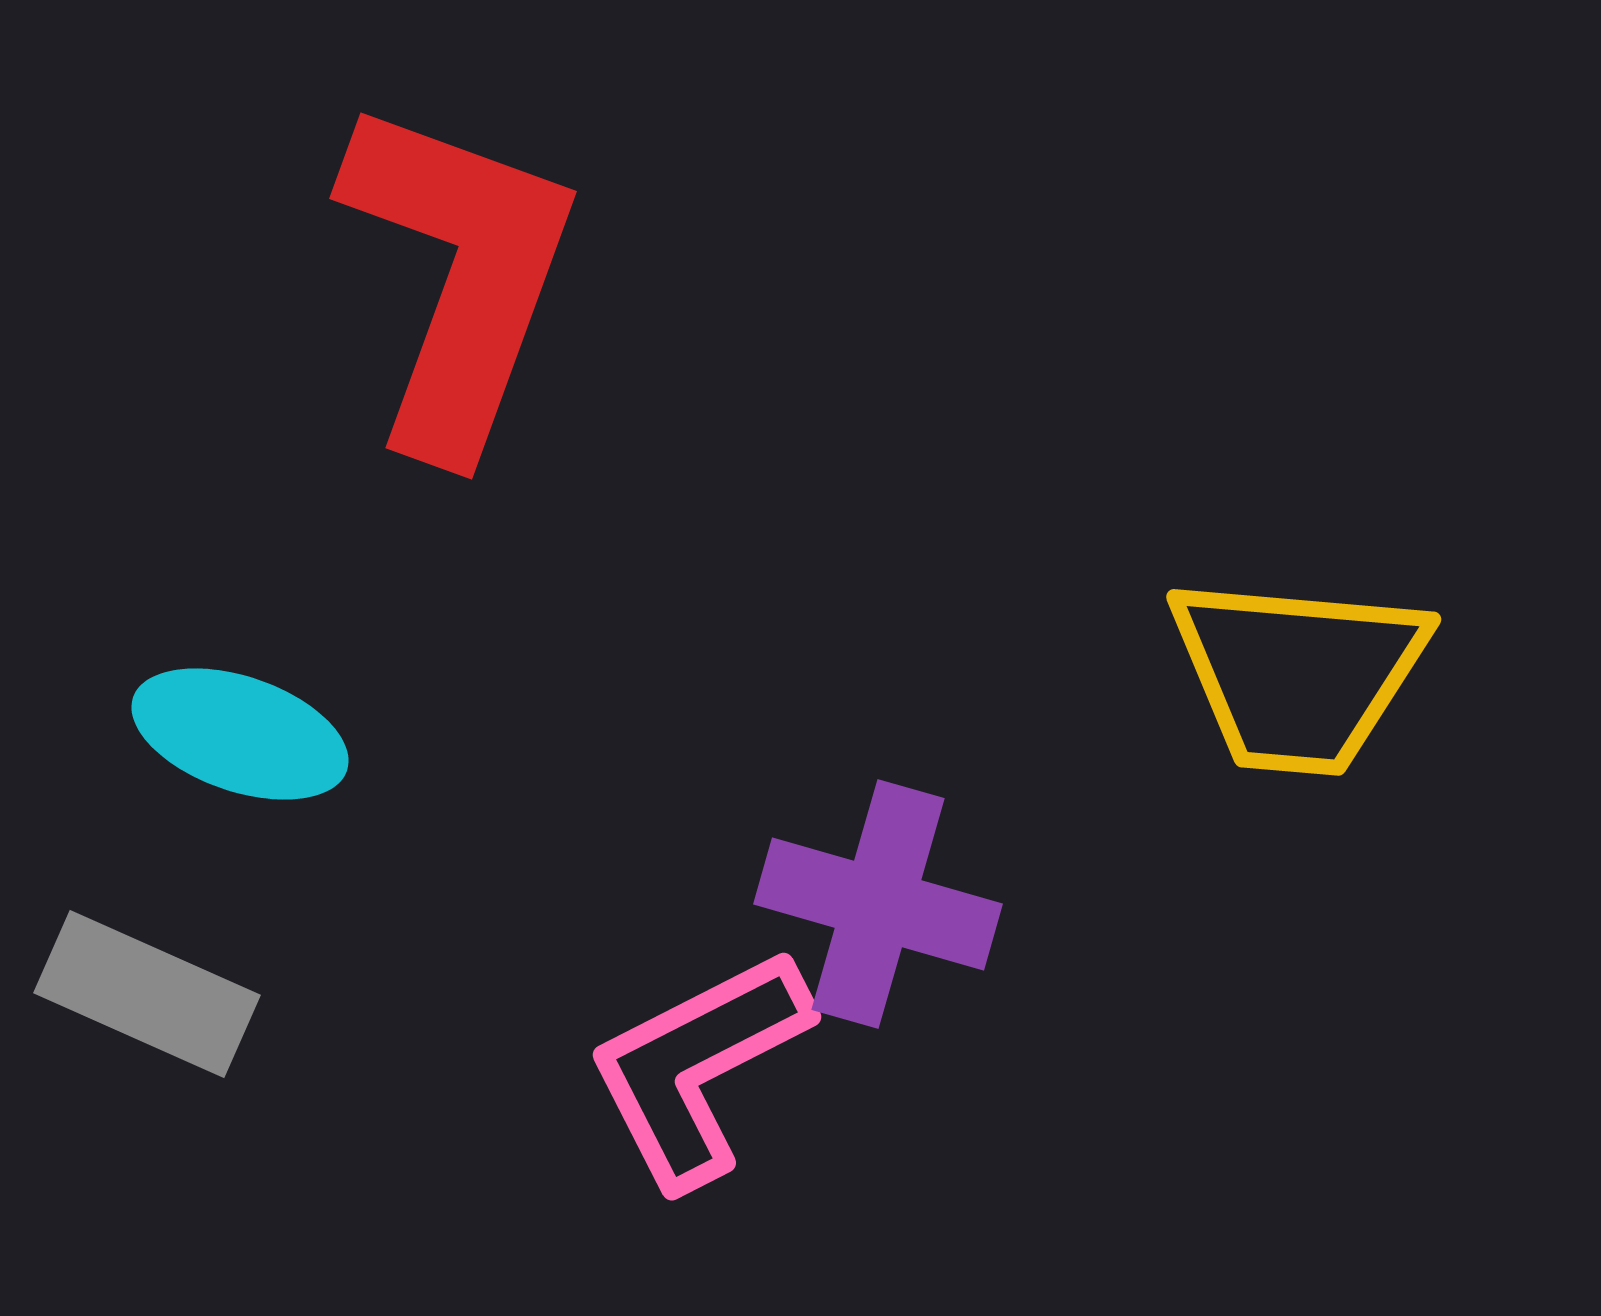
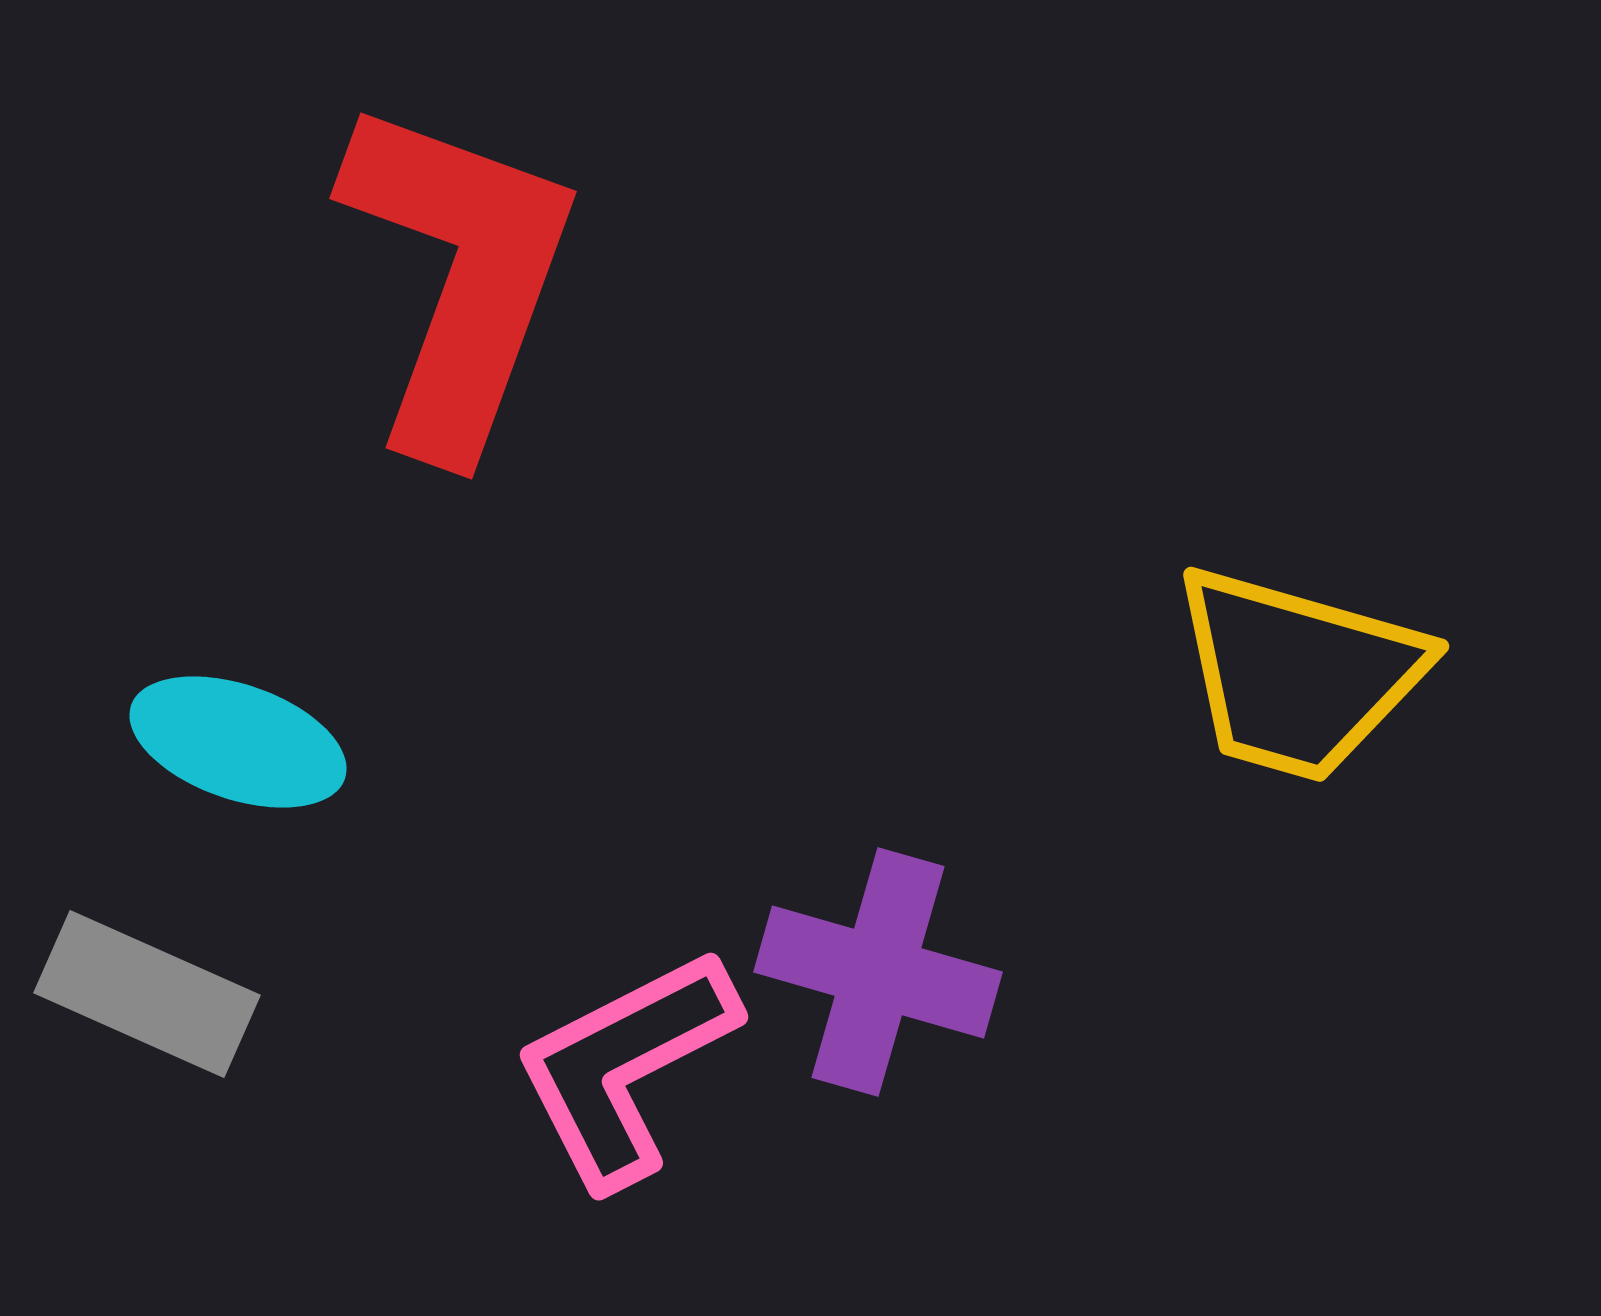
yellow trapezoid: rotated 11 degrees clockwise
cyan ellipse: moved 2 px left, 8 px down
purple cross: moved 68 px down
pink L-shape: moved 73 px left
